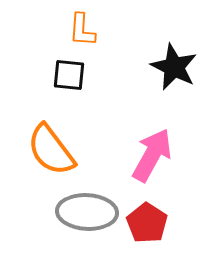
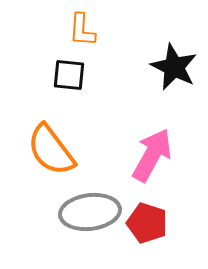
gray ellipse: moved 3 px right; rotated 10 degrees counterclockwise
red pentagon: rotated 15 degrees counterclockwise
